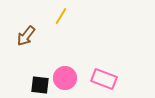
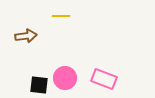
yellow line: rotated 60 degrees clockwise
brown arrow: rotated 135 degrees counterclockwise
black square: moved 1 px left
